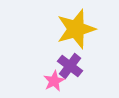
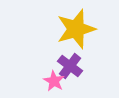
pink star: rotated 15 degrees counterclockwise
